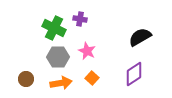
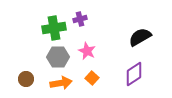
purple cross: rotated 24 degrees counterclockwise
green cross: rotated 35 degrees counterclockwise
